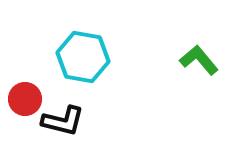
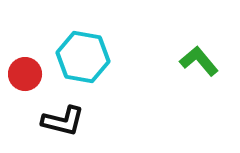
green L-shape: moved 1 px down
red circle: moved 25 px up
